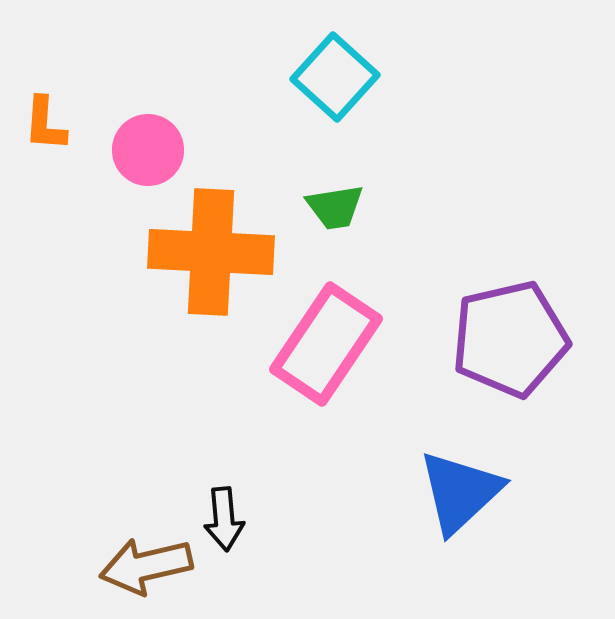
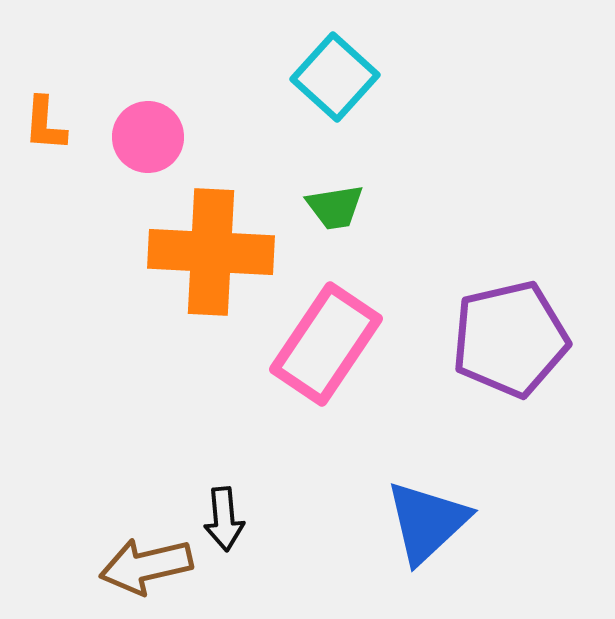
pink circle: moved 13 px up
blue triangle: moved 33 px left, 30 px down
